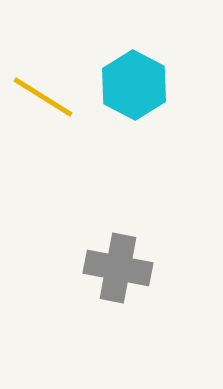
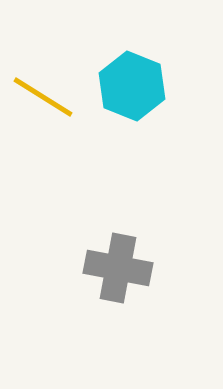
cyan hexagon: moved 2 px left, 1 px down; rotated 6 degrees counterclockwise
